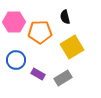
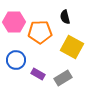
yellow square: rotated 30 degrees counterclockwise
